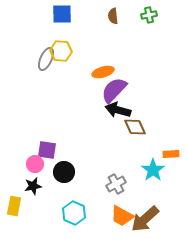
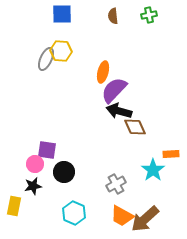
orange ellipse: rotated 60 degrees counterclockwise
black arrow: moved 1 px right, 1 px down
